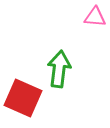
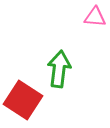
red square: moved 2 px down; rotated 9 degrees clockwise
